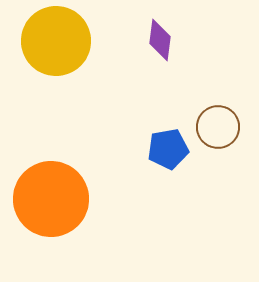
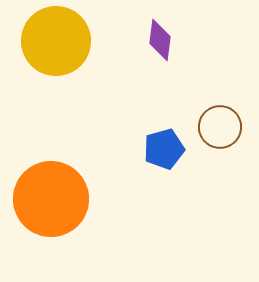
brown circle: moved 2 px right
blue pentagon: moved 4 px left; rotated 6 degrees counterclockwise
